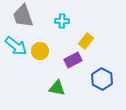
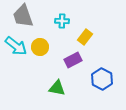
yellow rectangle: moved 1 px left, 4 px up
yellow circle: moved 4 px up
